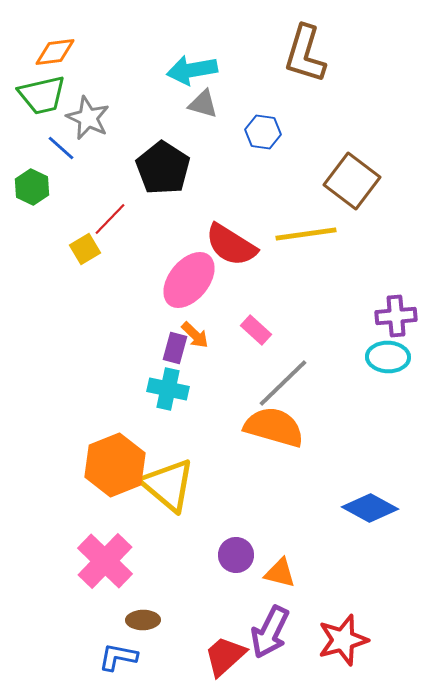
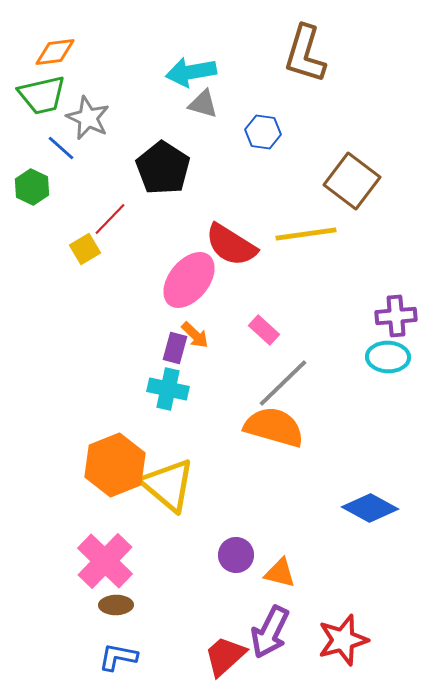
cyan arrow: moved 1 px left, 2 px down
pink rectangle: moved 8 px right
brown ellipse: moved 27 px left, 15 px up
